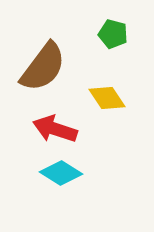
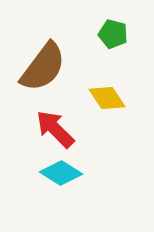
red arrow: rotated 27 degrees clockwise
